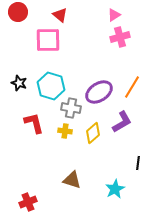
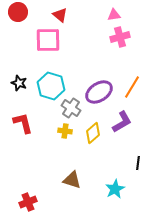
pink triangle: rotated 24 degrees clockwise
gray cross: rotated 24 degrees clockwise
red L-shape: moved 11 px left
